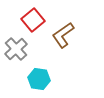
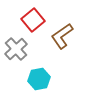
brown L-shape: moved 1 px left, 1 px down
cyan hexagon: rotated 20 degrees counterclockwise
